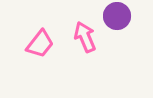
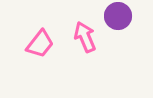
purple circle: moved 1 px right
